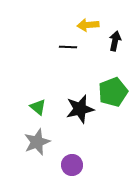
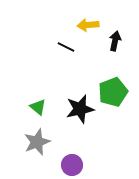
black line: moved 2 px left; rotated 24 degrees clockwise
